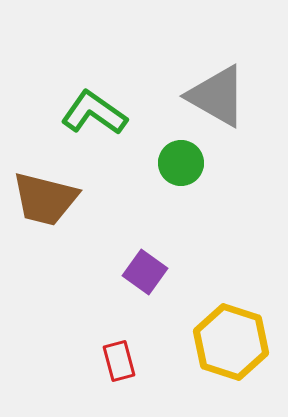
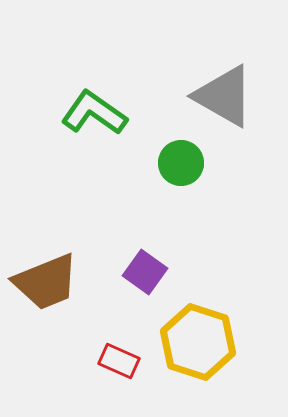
gray triangle: moved 7 px right
brown trapezoid: moved 1 px right, 83 px down; rotated 36 degrees counterclockwise
yellow hexagon: moved 33 px left
red rectangle: rotated 51 degrees counterclockwise
